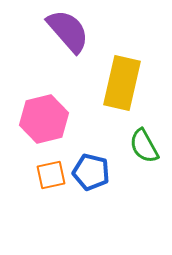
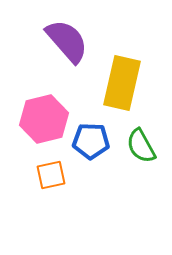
purple semicircle: moved 1 px left, 10 px down
green semicircle: moved 3 px left
blue pentagon: moved 31 px up; rotated 12 degrees counterclockwise
